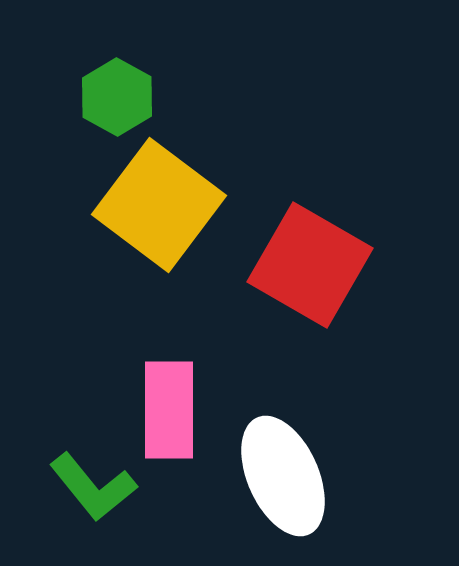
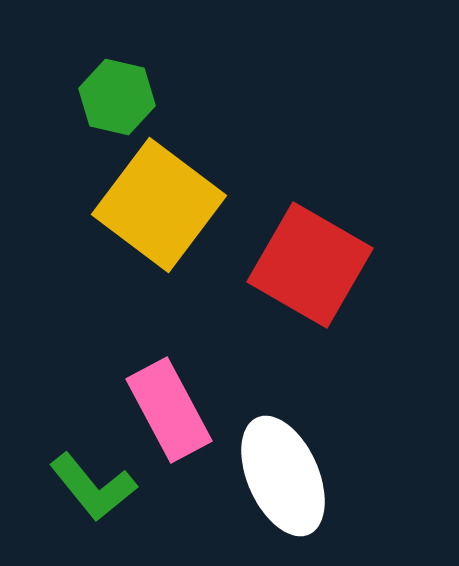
green hexagon: rotated 16 degrees counterclockwise
pink rectangle: rotated 28 degrees counterclockwise
